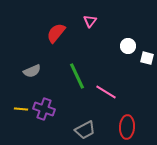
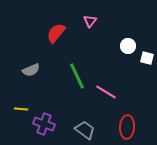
gray semicircle: moved 1 px left, 1 px up
purple cross: moved 15 px down
gray trapezoid: rotated 115 degrees counterclockwise
